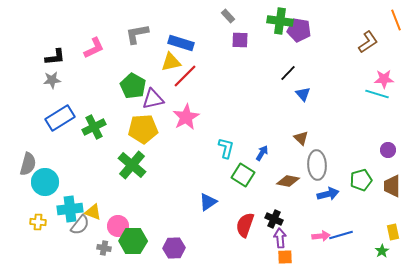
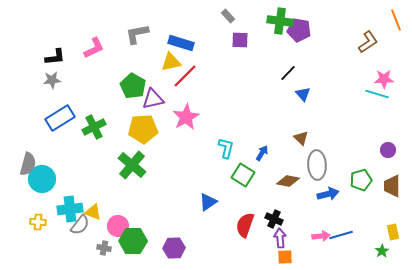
cyan circle at (45, 182): moved 3 px left, 3 px up
